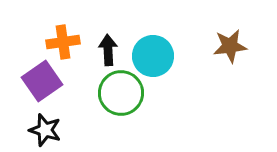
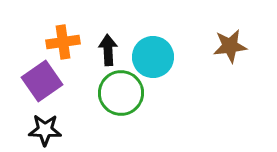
cyan circle: moved 1 px down
black star: rotated 16 degrees counterclockwise
